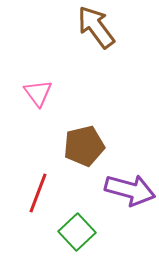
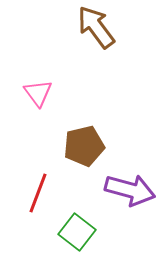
green square: rotated 9 degrees counterclockwise
